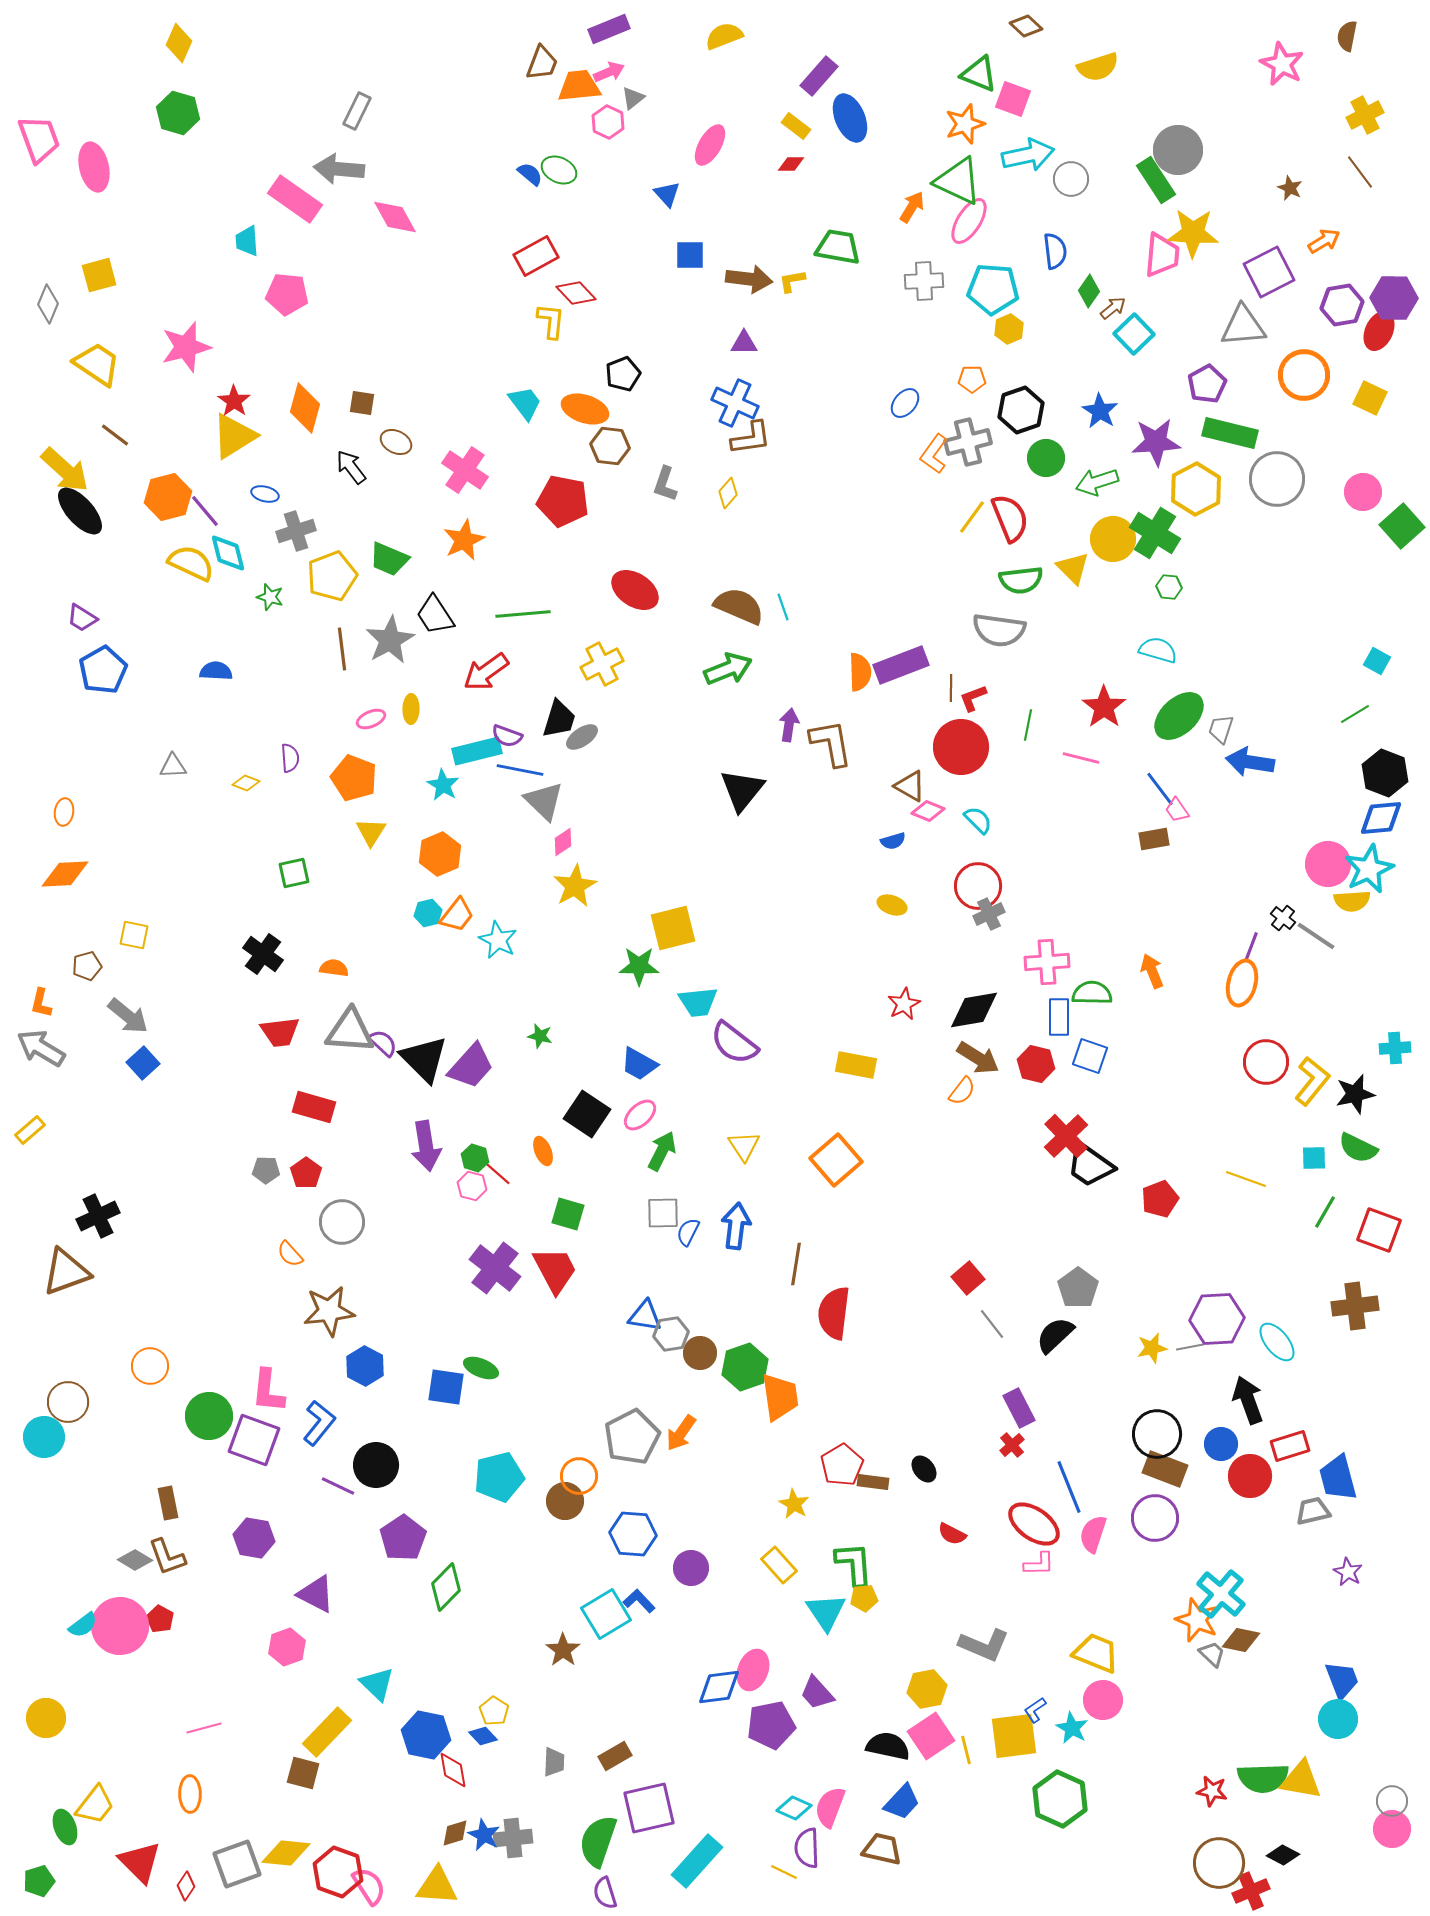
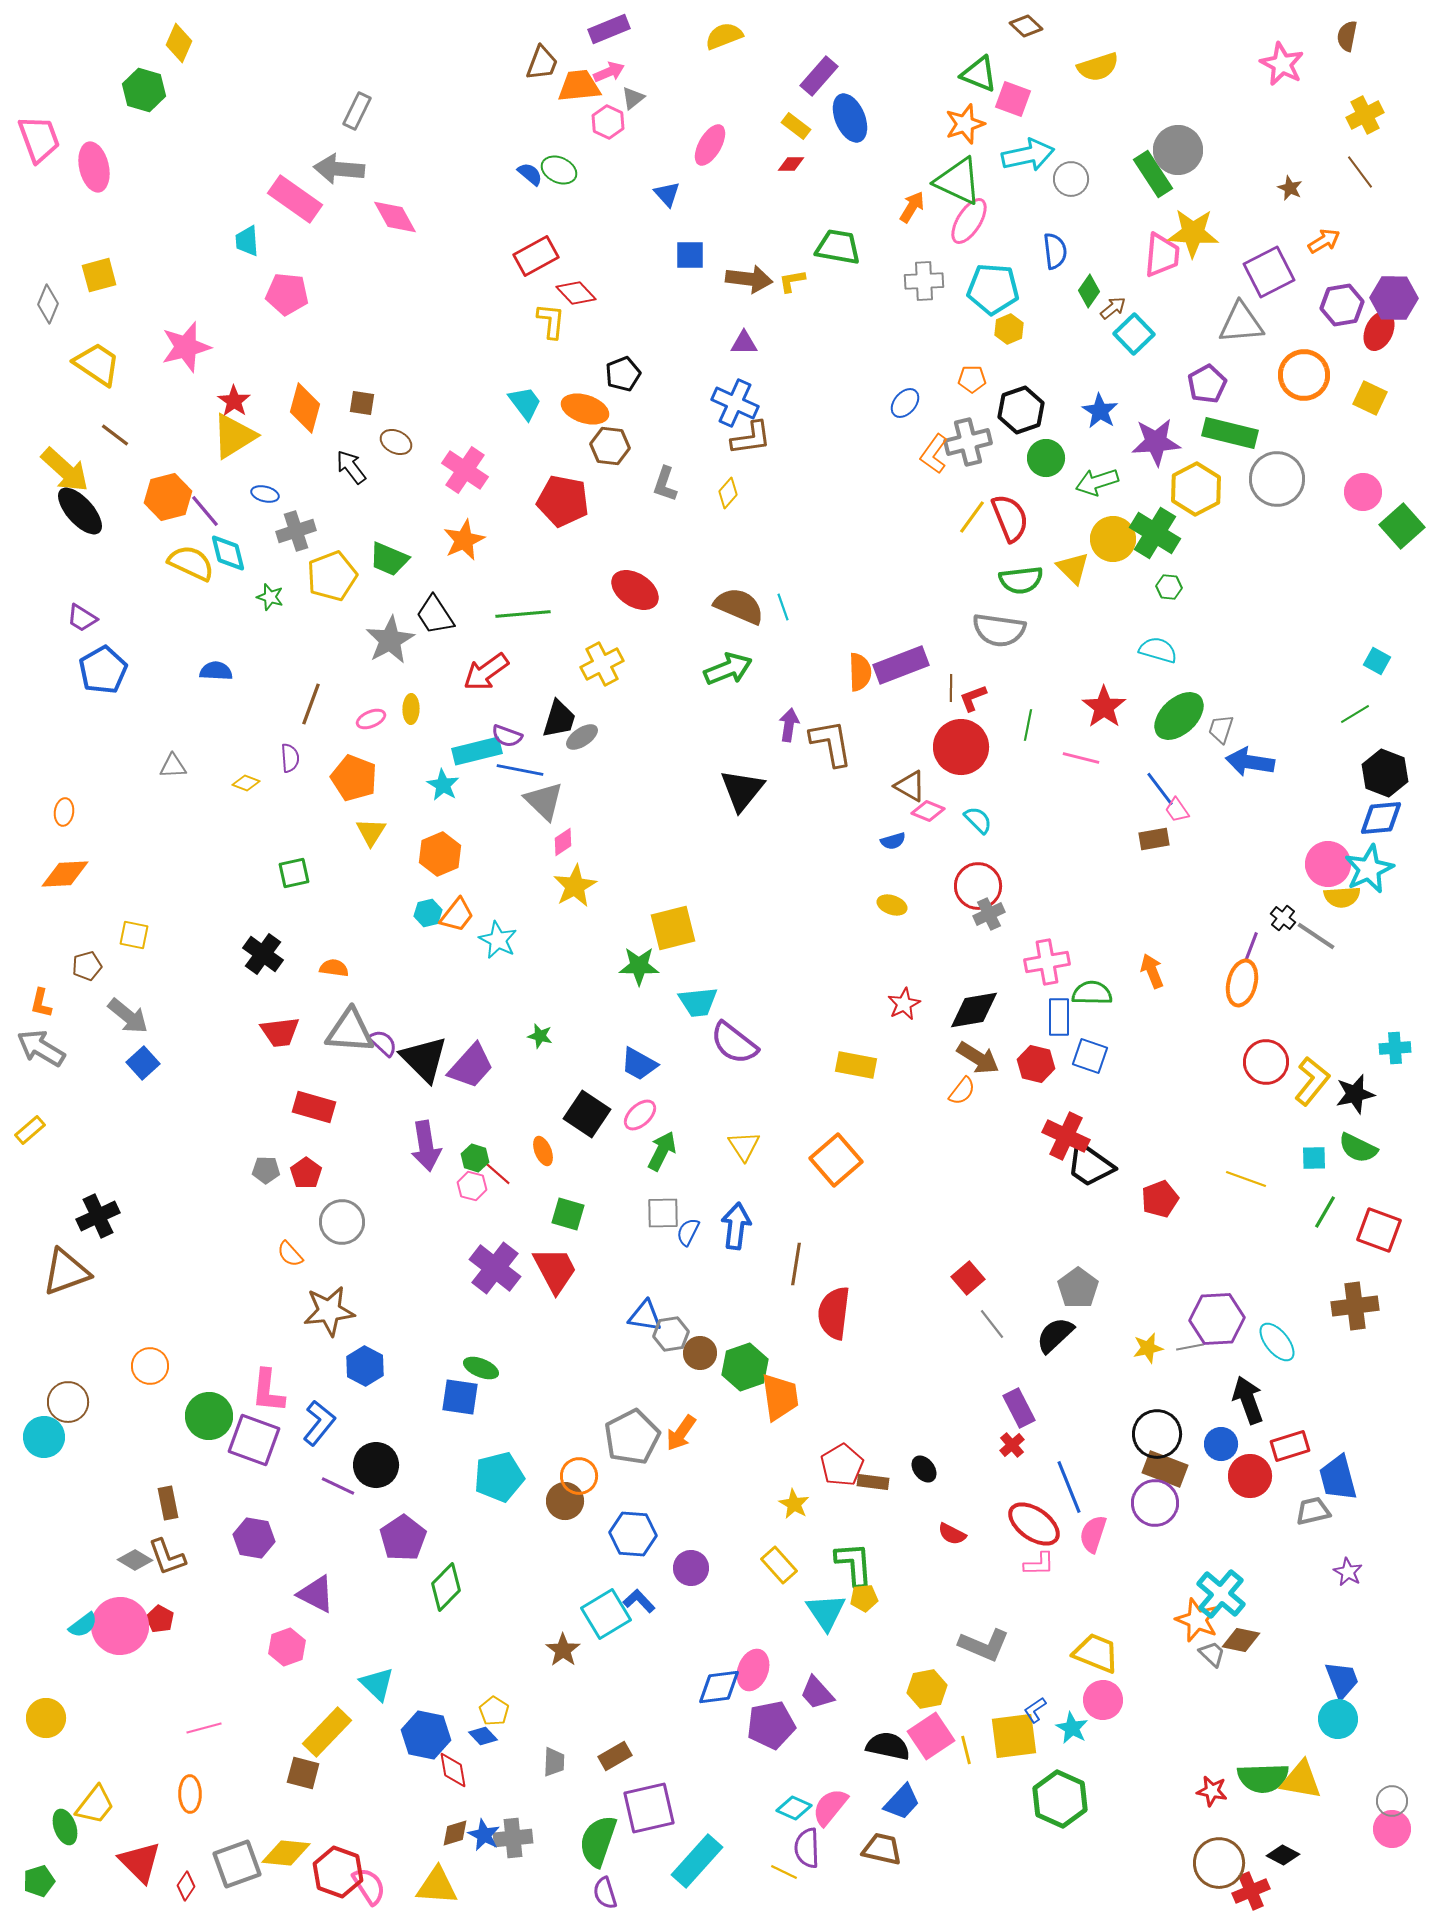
green hexagon at (178, 113): moved 34 px left, 23 px up
green rectangle at (1156, 180): moved 3 px left, 6 px up
gray triangle at (1243, 326): moved 2 px left, 3 px up
brown line at (342, 649): moved 31 px left, 55 px down; rotated 27 degrees clockwise
yellow semicircle at (1352, 901): moved 10 px left, 4 px up
pink cross at (1047, 962): rotated 6 degrees counterclockwise
red cross at (1066, 1136): rotated 21 degrees counterclockwise
yellow star at (1152, 1348): moved 4 px left
blue square at (446, 1387): moved 14 px right, 10 px down
purple circle at (1155, 1518): moved 15 px up
pink semicircle at (830, 1807): rotated 18 degrees clockwise
